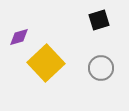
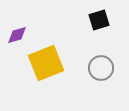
purple diamond: moved 2 px left, 2 px up
yellow square: rotated 21 degrees clockwise
